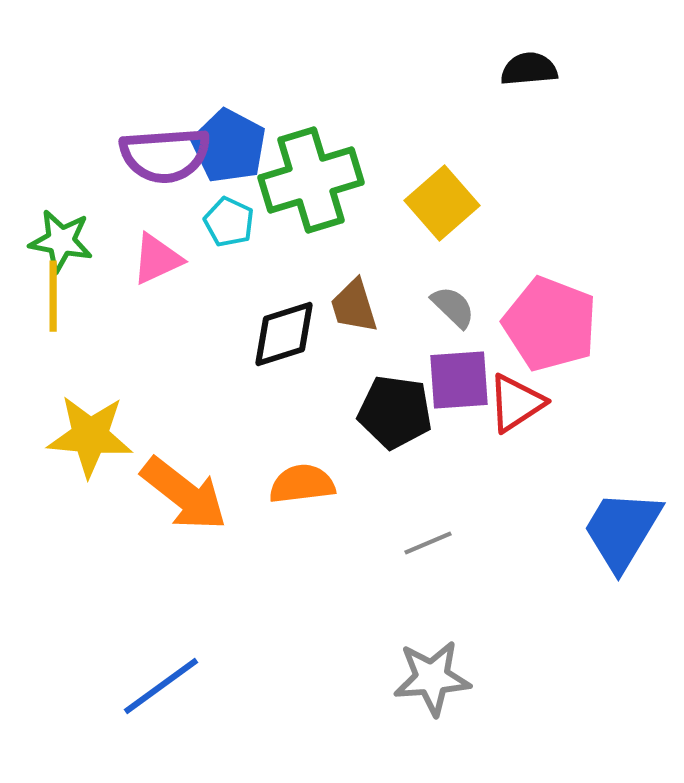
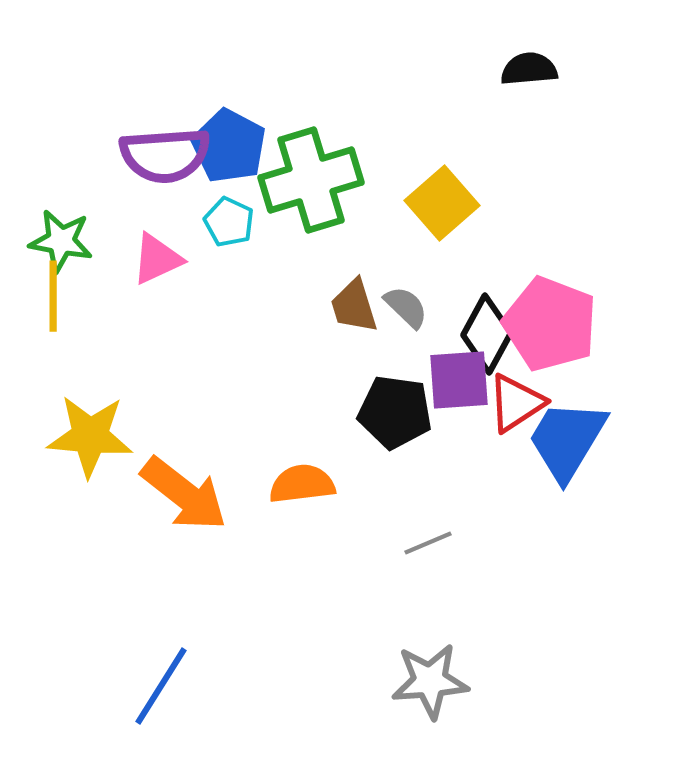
gray semicircle: moved 47 px left
black diamond: moved 203 px right; rotated 44 degrees counterclockwise
blue trapezoid: moved 55 px left, 90 px up
gray star: moved 2 px left, 3 px down
blue line: rotated 22 degrees counterclockwise
